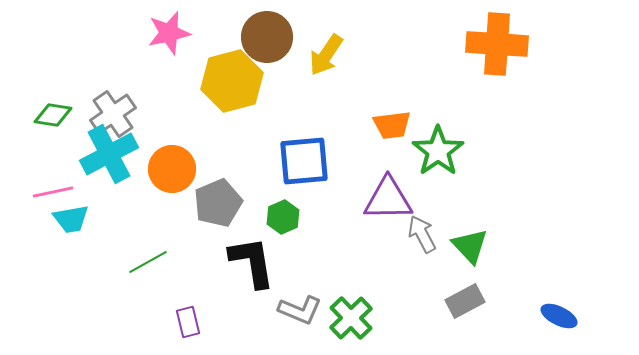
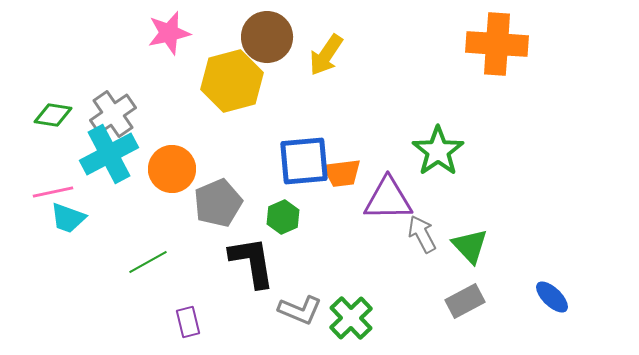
orange trapezoid: moved 50 px left, 48 px down
cyan trapezoid: moved 3 px left, 1 px up; rotated 30 degrees clockwise
blue ellipse: moved 7 px left, 19 px up; rotated 18 degrees clockwise
